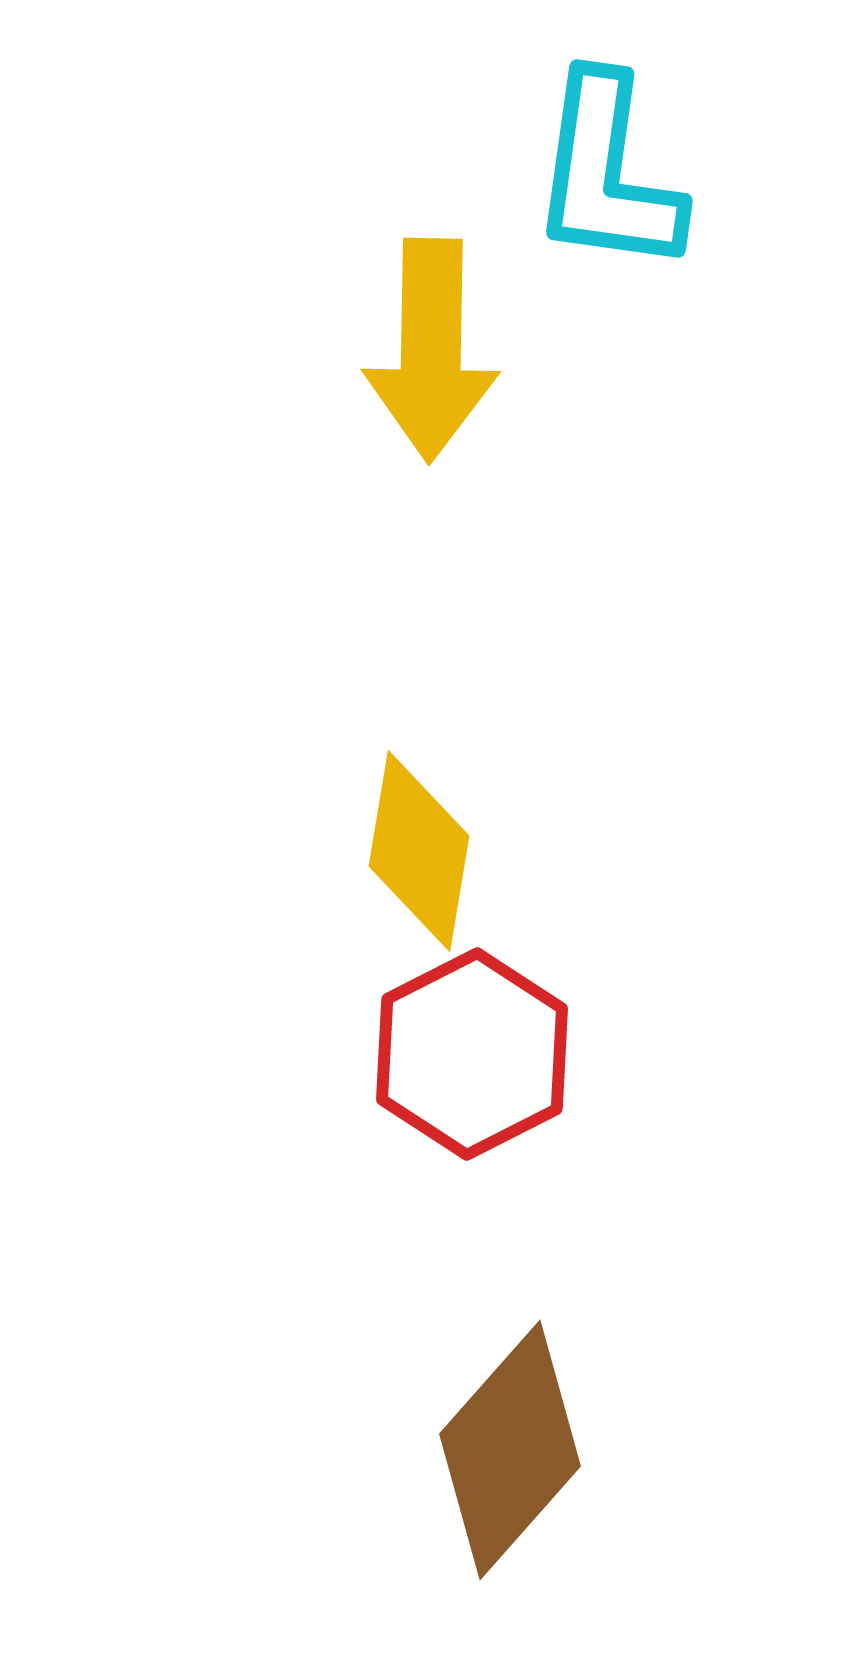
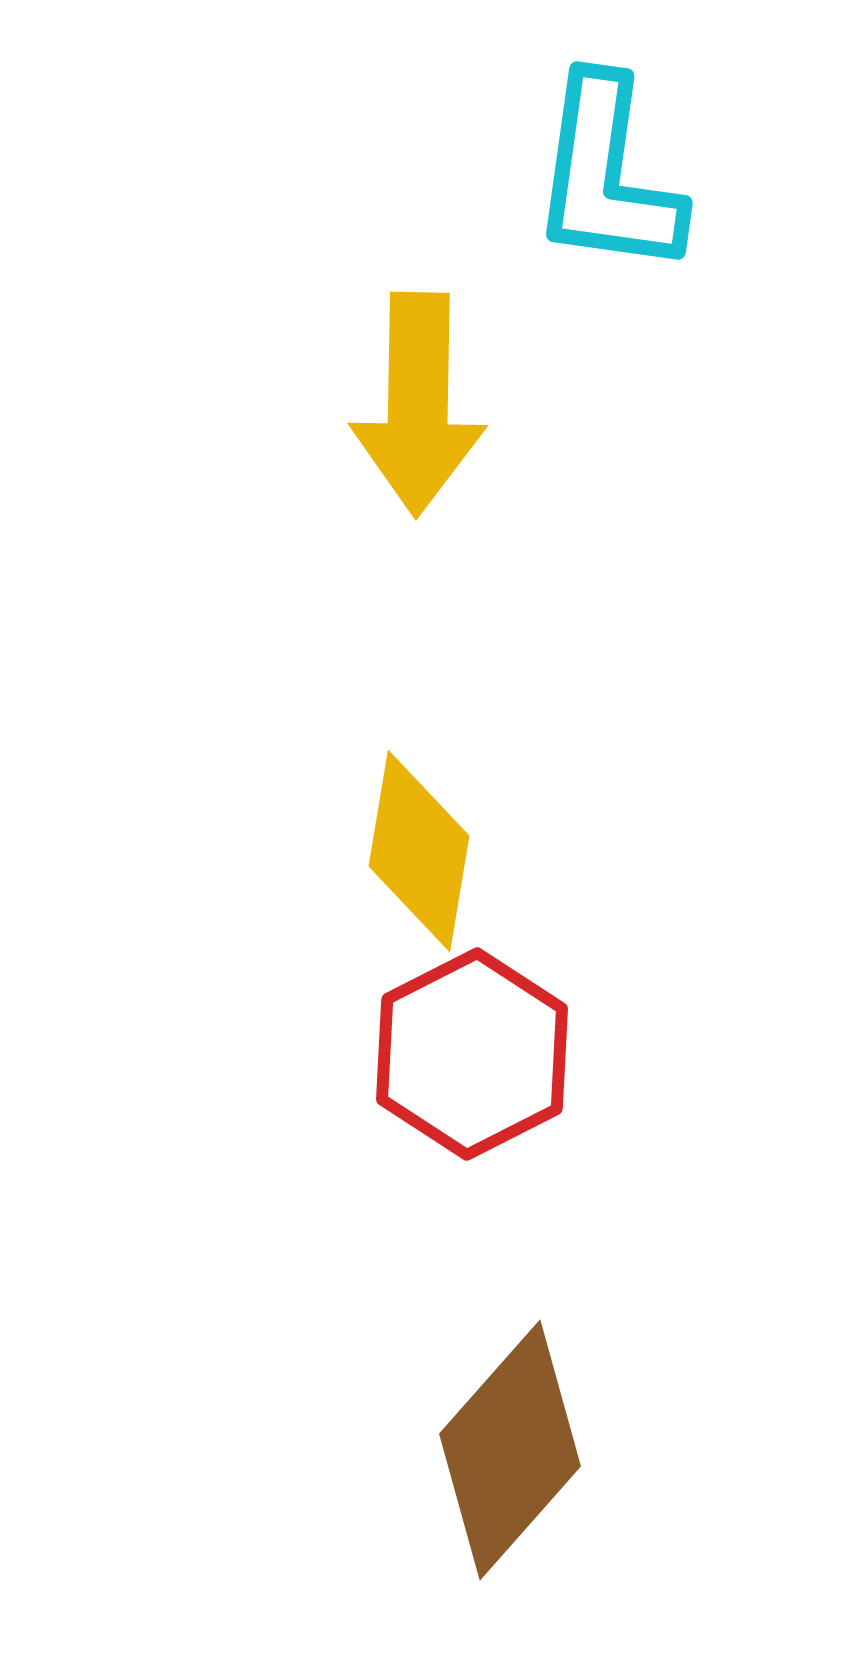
cyan L-shape: moved 2 px down
yellow arrow: moved 13 px left, 54 px down
